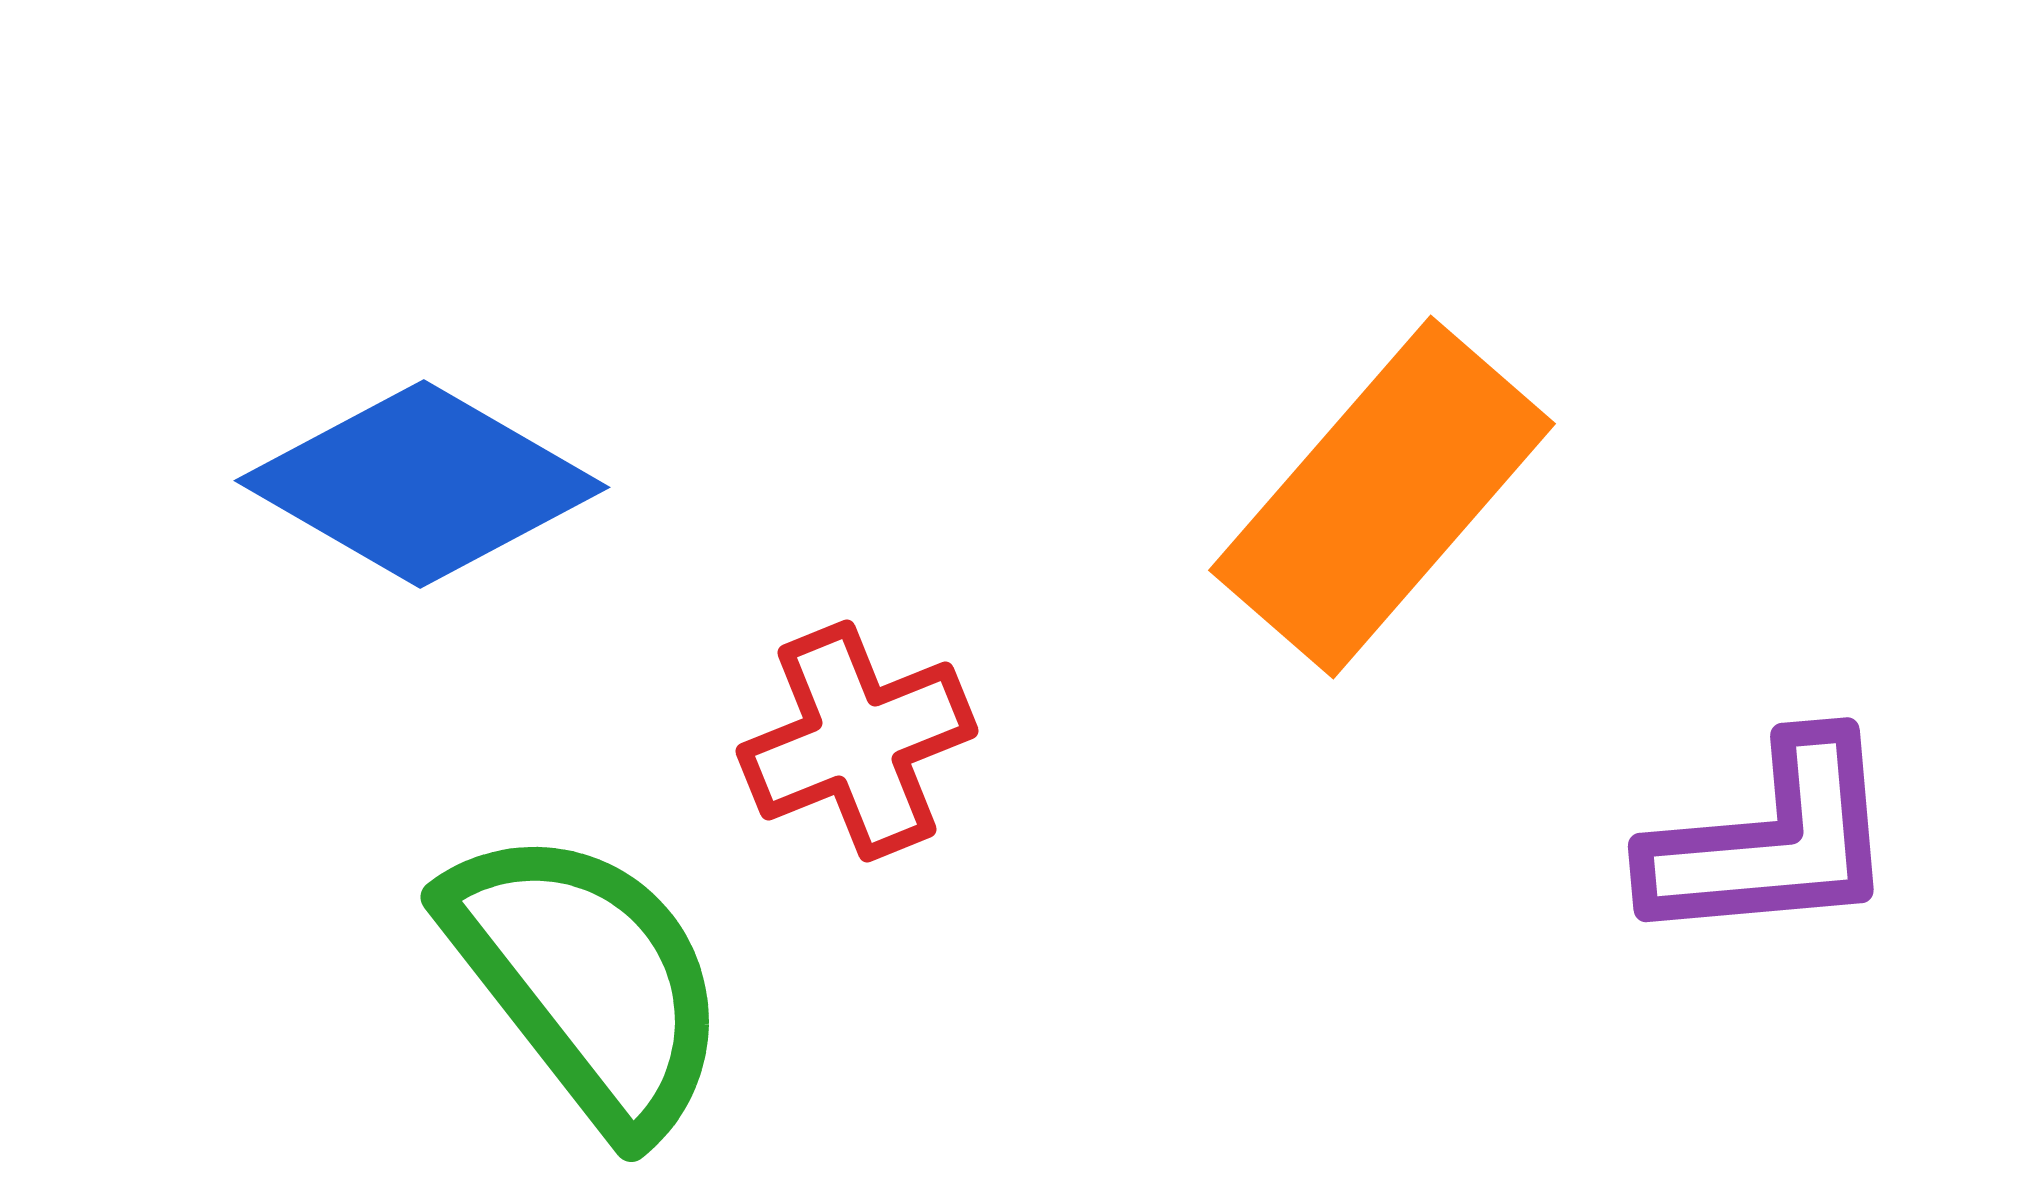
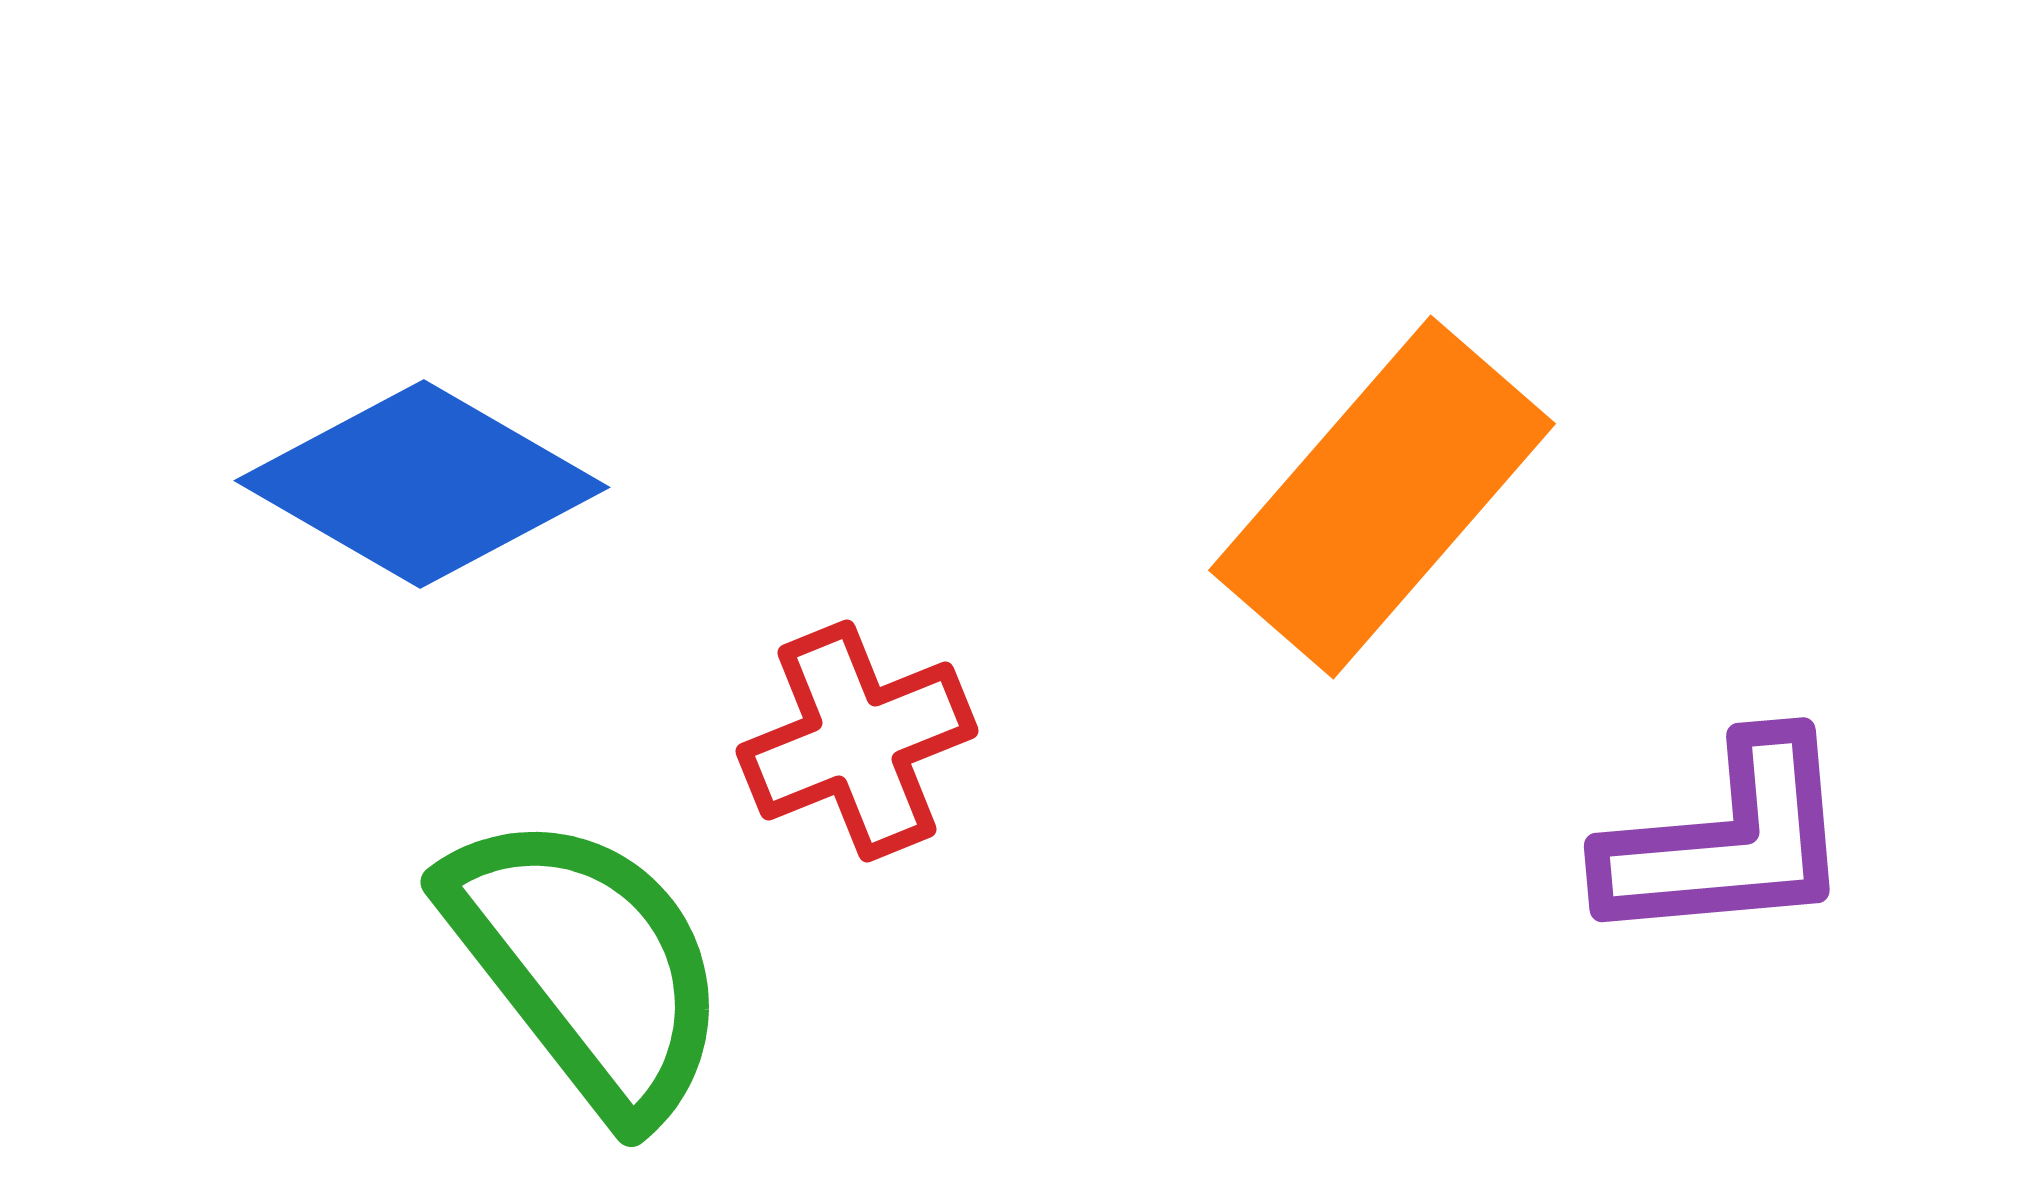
purple L-shape: moved 44 px left
green semicircle: moved 15 px up
